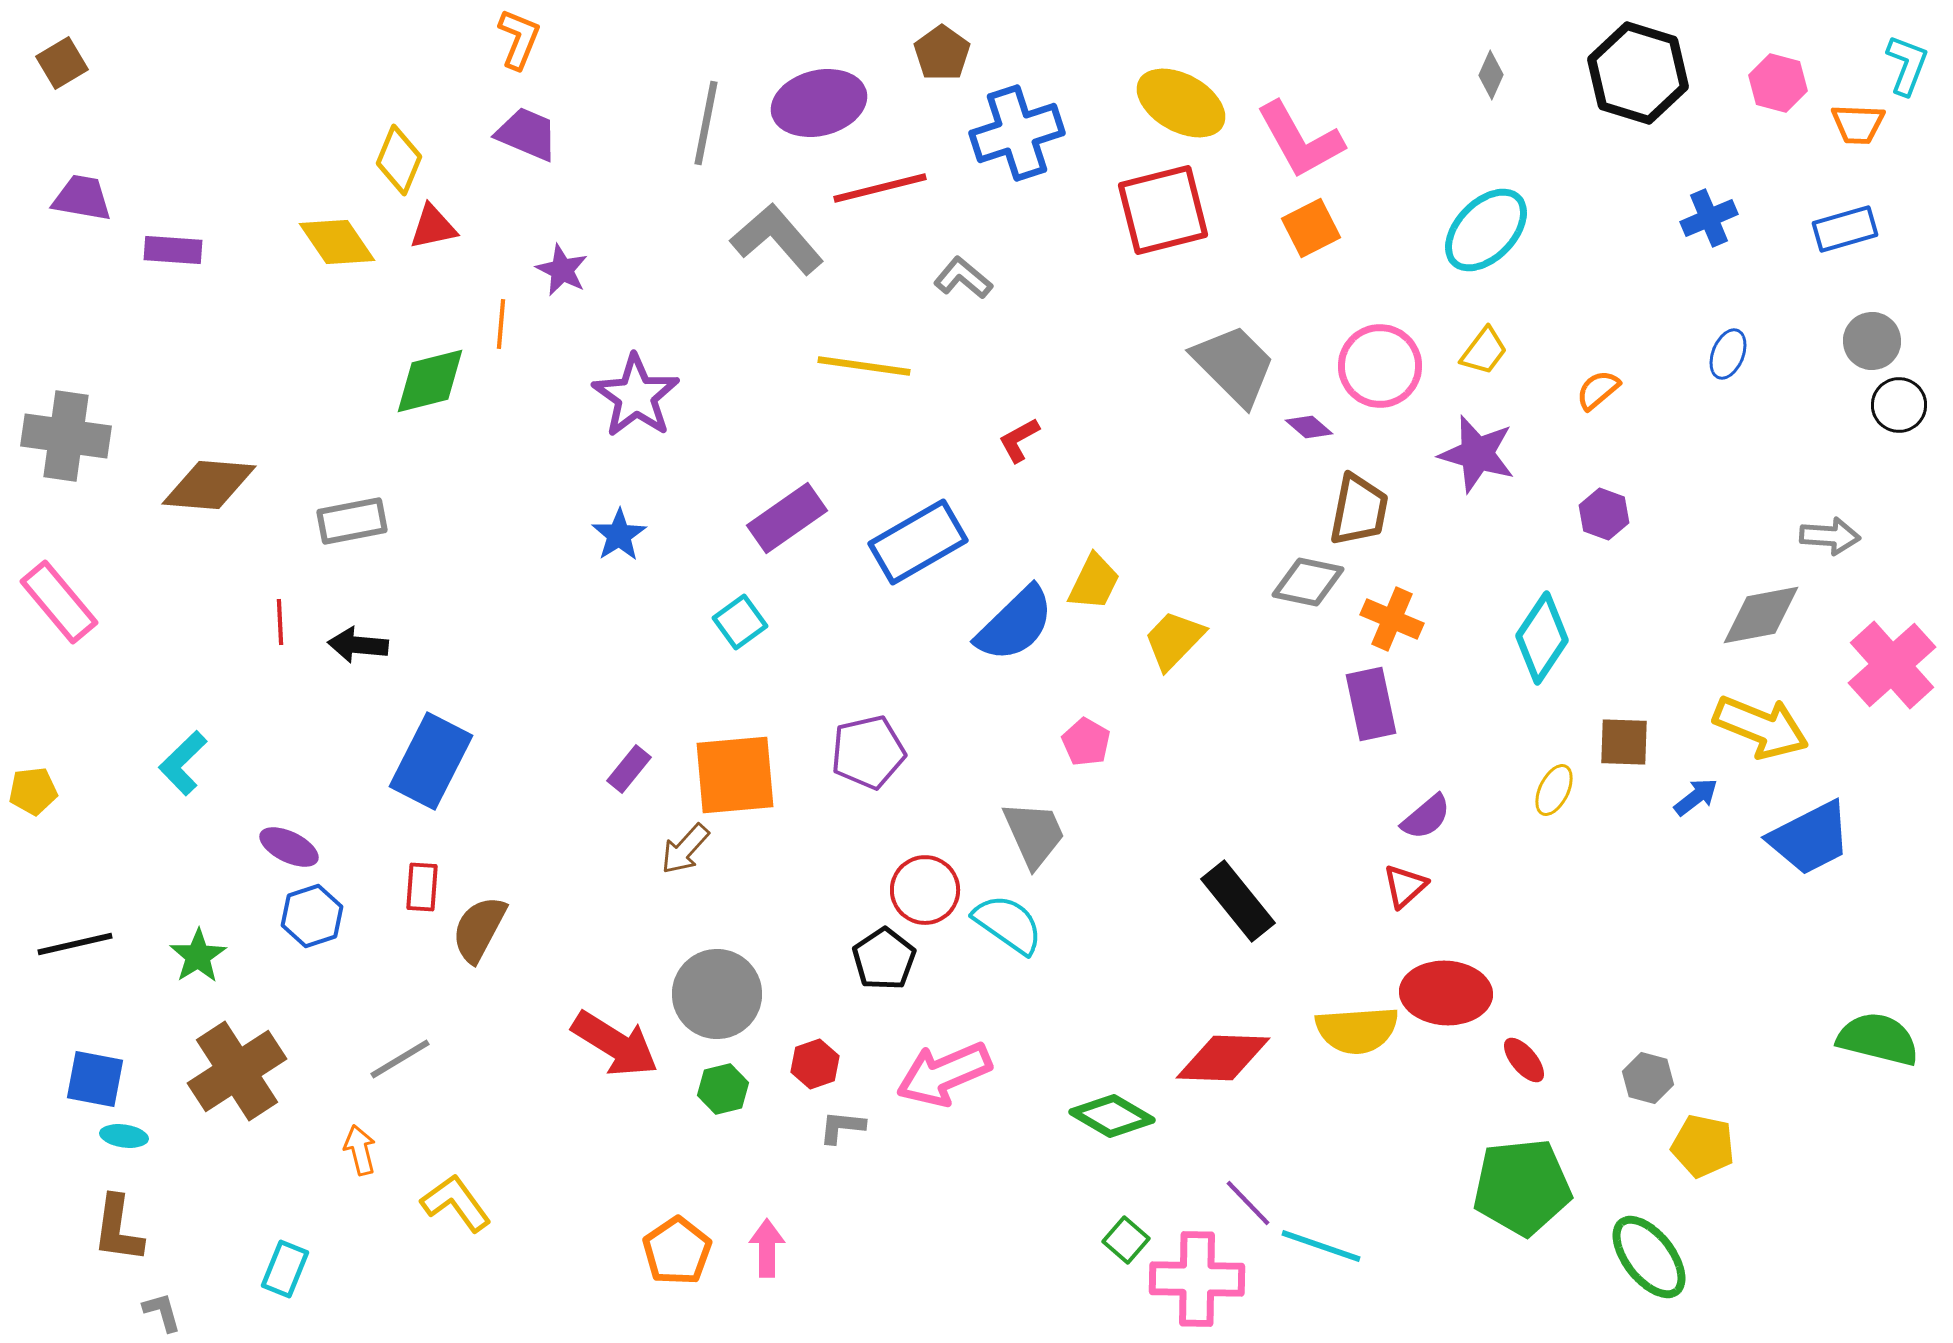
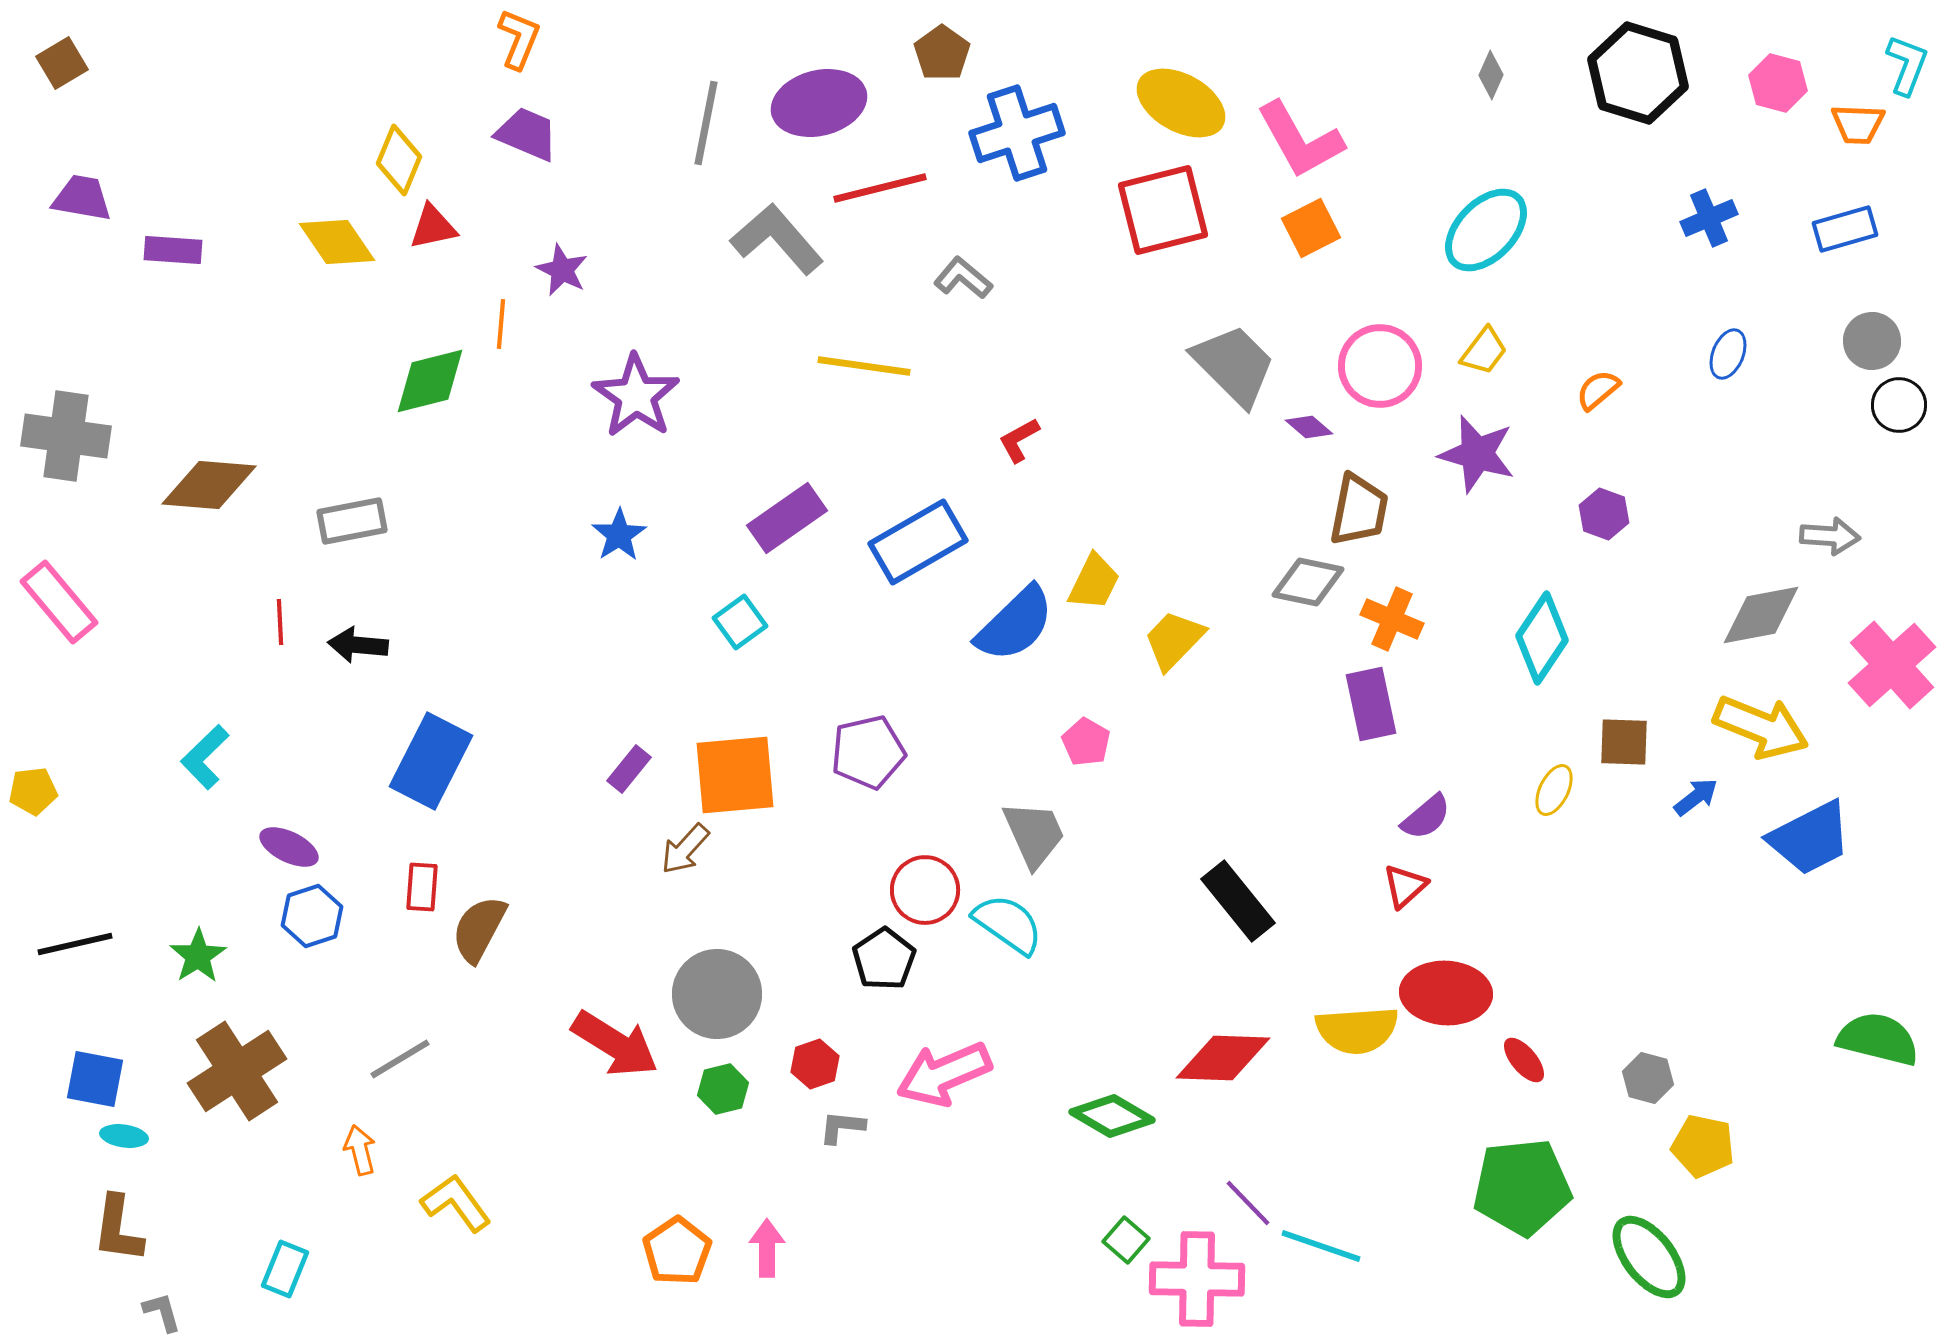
cyan L-shape at (183, 763): moved 22 px right, 6 px up
